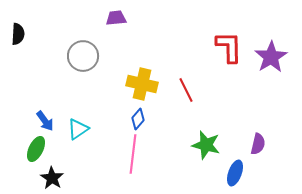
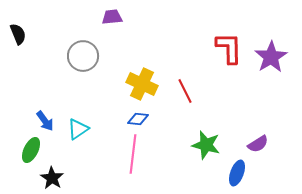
purple trapezoid: moved 4 px left, 1 px up
black semicircle: rotated 25 degrees counterclockwise
red L-shape: moved 1 px down
yellow cross: rotated 12 degrees clockwise
red line: moved 1 px left, 1 px down
blue diamond: rotated 55 degrees clockwise
purple semicircle: rotated 45 degrees clockwise
green ellipse: moved 5 px left, 1 px down
blue ellipse: moved 2 px right
